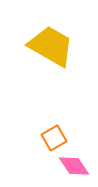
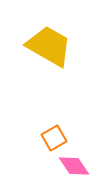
yellow trapezoid: moved 2 px left
